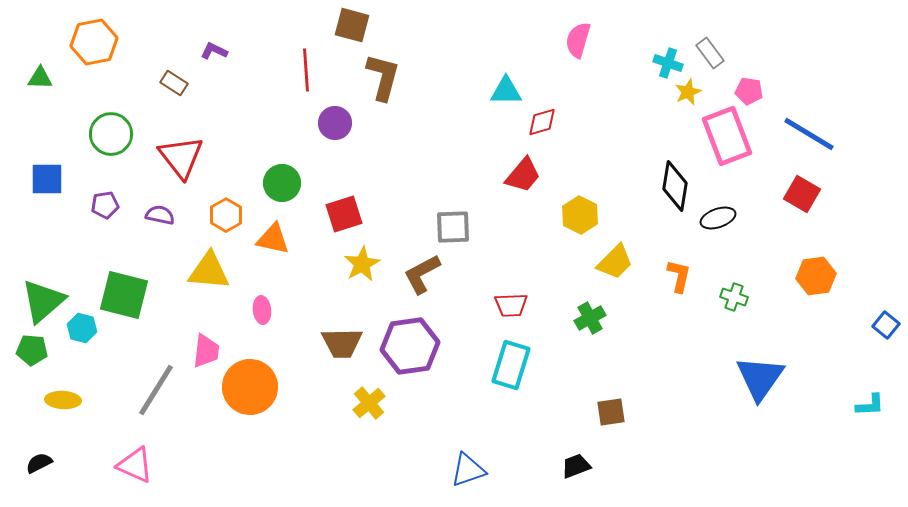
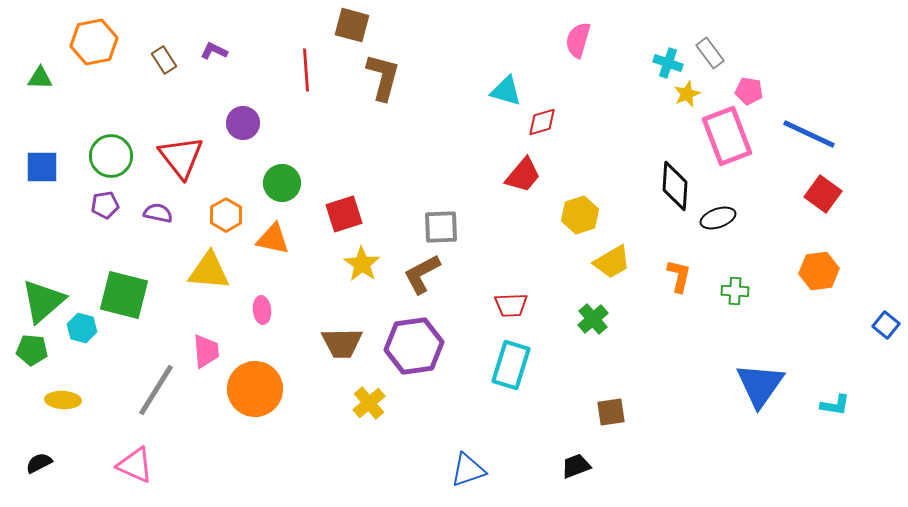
brown rectangle at (174, 83): moved 10 px left, 23 px up; rotated 24 degrees clockwise
cyan triangle at (506, 91): rotated 16 degrees clockwise
yellow star at (688, 92): moved 1 px left, 2 px down
purple circle at (335, 123): moved 92 px left
green circle at (111, 134): moved 22 px down
blue line at (809, 134): rotated 6 degrees counterclockwise
blue square at (47, 179): moved 5 px left, 12 px up
black diamond at (675, 186): rotated 6 degrees counterclockwise
red square at (802, 194): moved 21 px right; rotated 6 degrees clockwise
purple semicircle at (160, 215): moved 2 px left, 2 px up
yellow hexagon at (580, 215): rotated 15 degrees clockwise
gray square at (453, 227): moved 12 px left
yellow trapezoid at (615, 262): moved 3 px left; rotated 15 degrees clockwise
yellow star at (362, 264): rotated 9 degrees counterclockwise
orange hexagon at (816, 276): moved 3 px right, 5 px up
green cross at (734, 297): moved 1 px right, 6 px up; rotated 16 degrees counterclockwise
green cross at (590, 318): moved 3 px right, 1 px down; rotated 12 degrees counterclockwise
purple hexagon at (410, 346): moved 4 px right
pink trapezoid at (206, 351): rotated 12 degrees counterclockwise
blue triangle at (760, 378): moved 7 px down
orange circle at (250, 387): moved 5 px right, 2 px down
cyan L-shape at (870, 405): moved 35 px left; rotated 12 degrees clockwise
